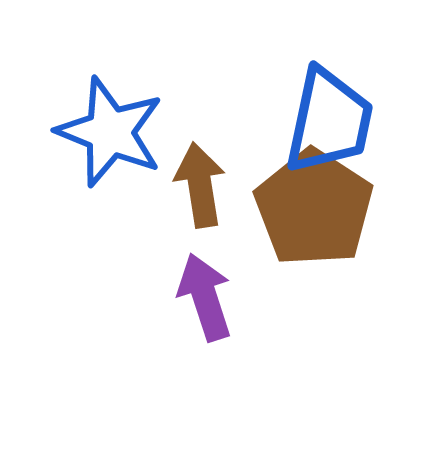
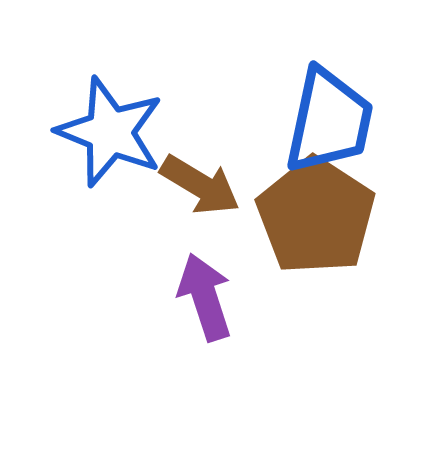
brown arrow: rotated 130 degrees clockwise
brown pentagon: moved 2 px right, 8 px down
